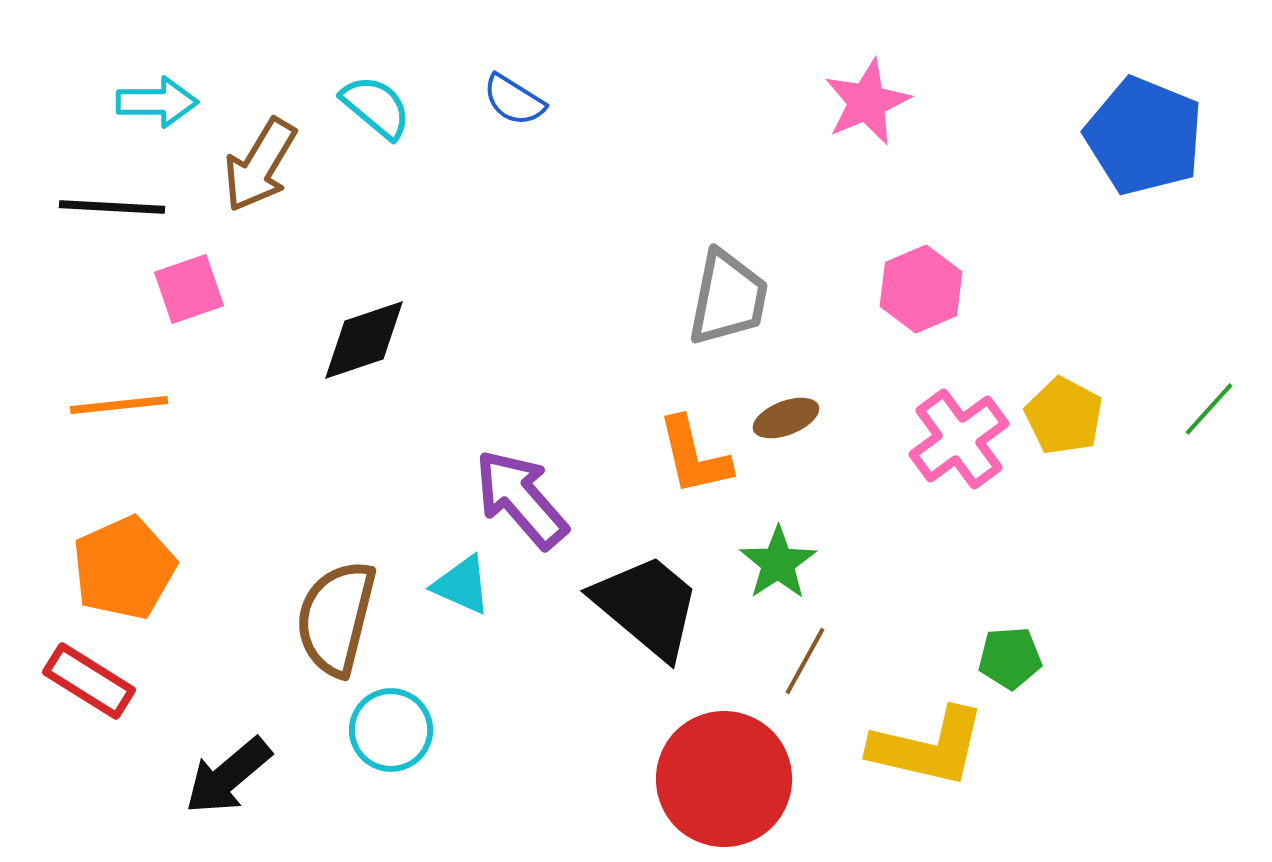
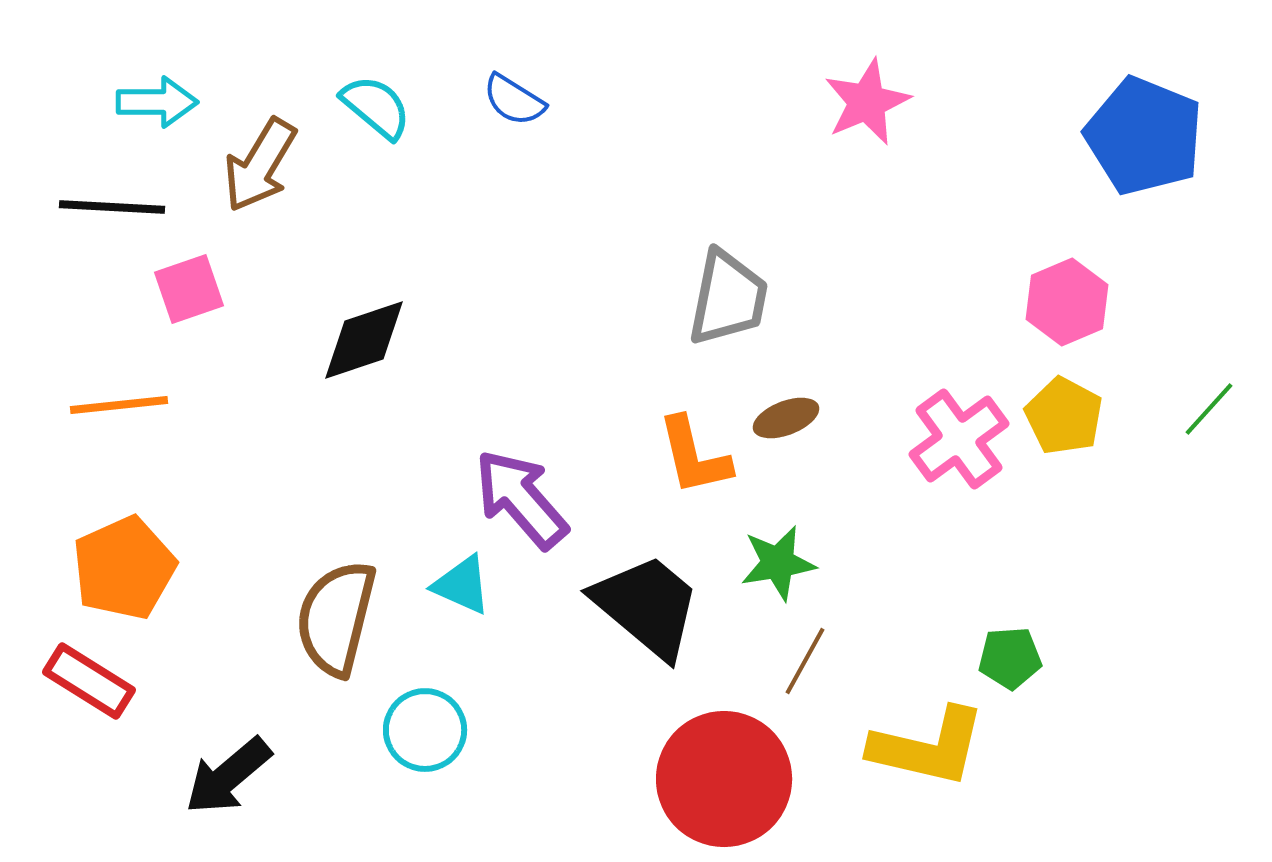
pink hexagon: moved 146 px right, 13 px down
green star: rotated 24 degrees clockwise
cyan circle: moved 34 px right
